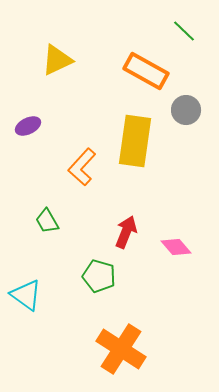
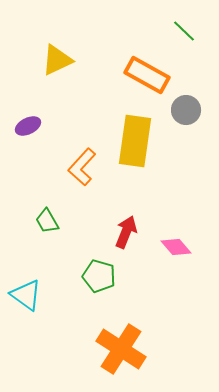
orange rectangle: moved 1 px right, 4 px down
